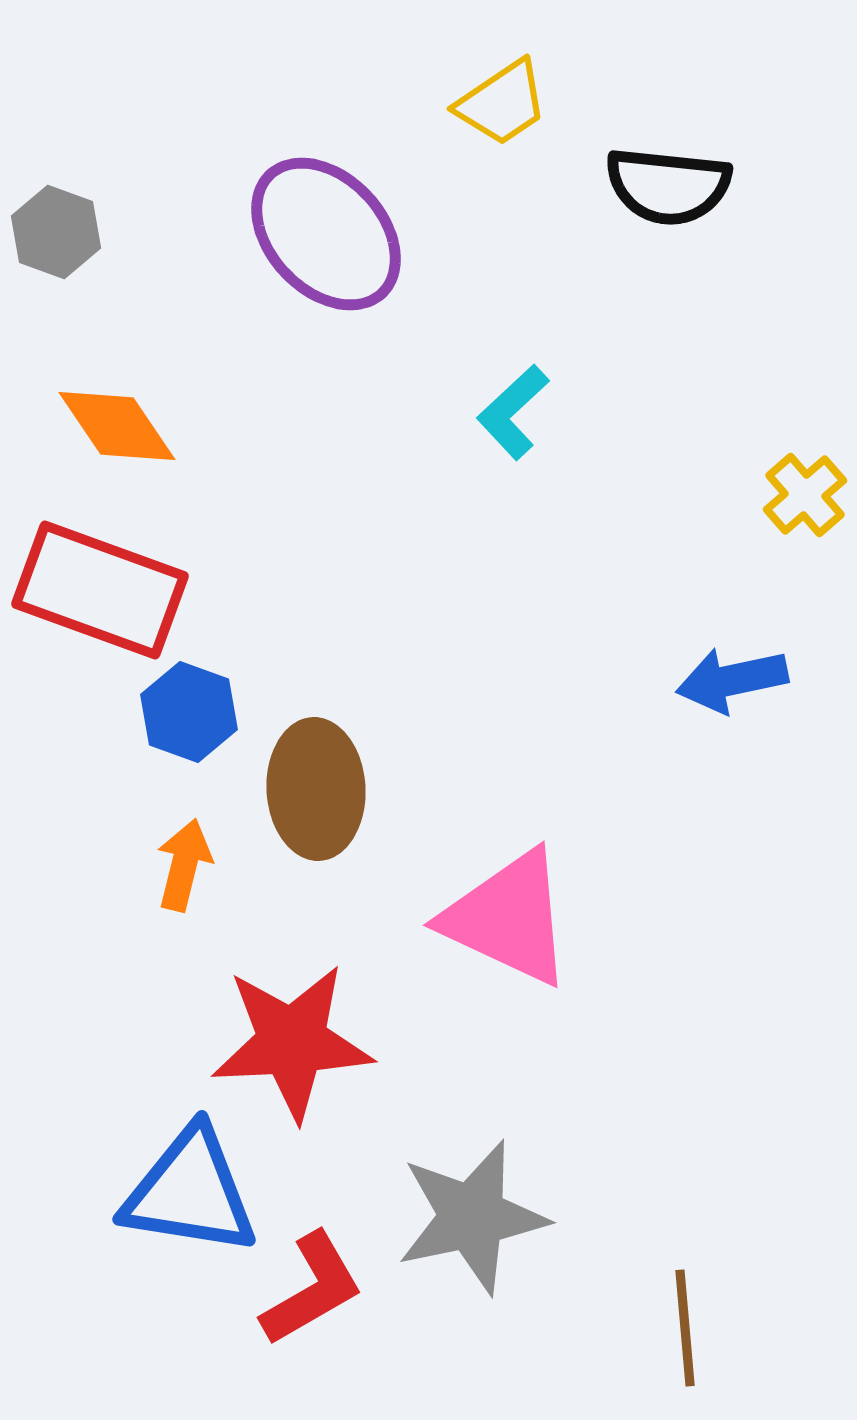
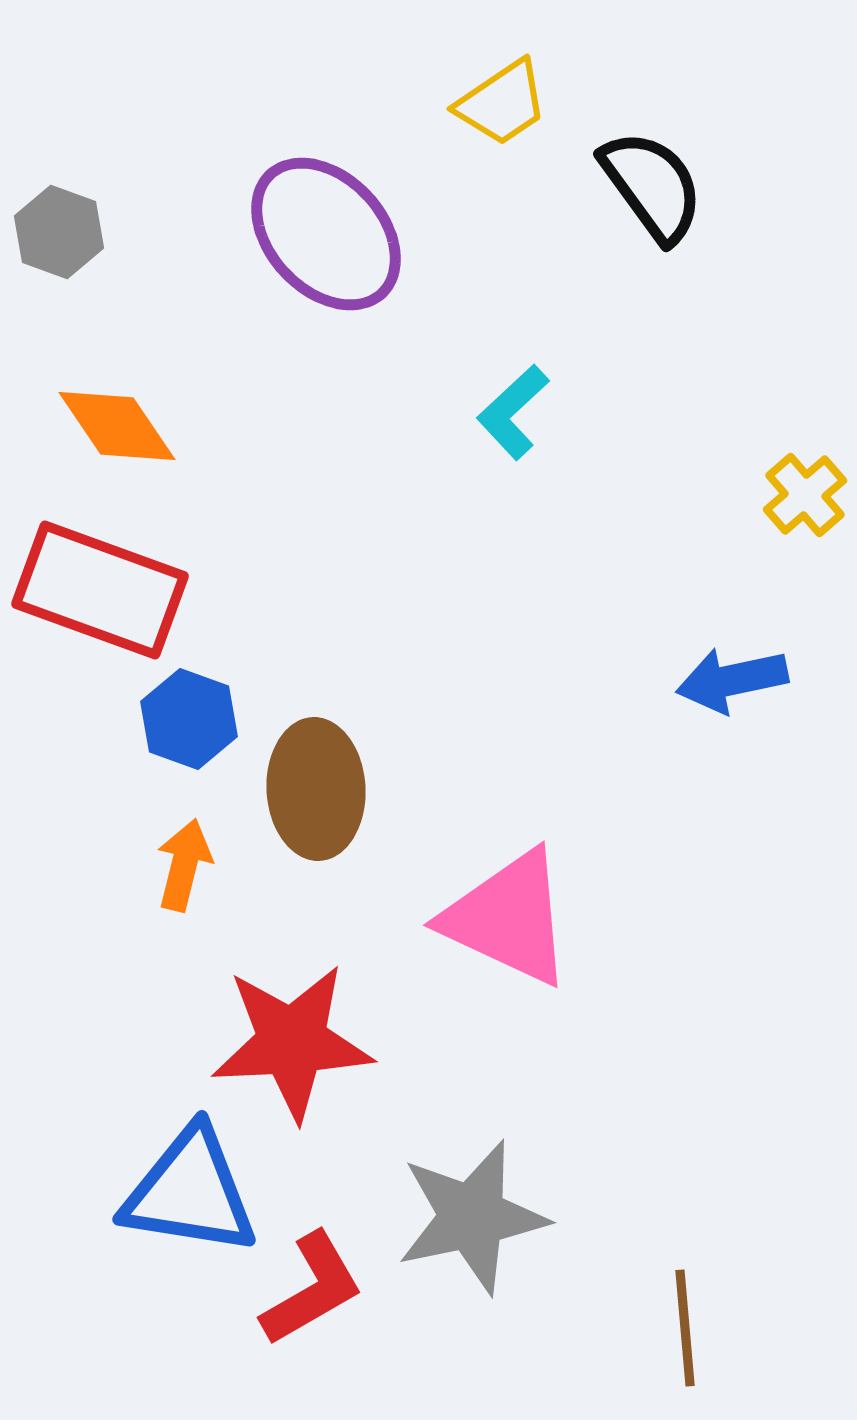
black semicircle: moved 16 px left; rotated 132 degrees counterclockwise
gray hexagon: moved 3 px right
blue hexagon: moved 7 px down
